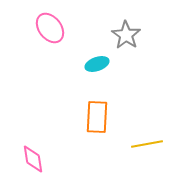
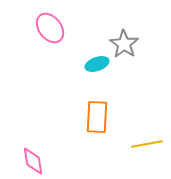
gray star: moved 2 px left, 9 px down
pink diamond: moved 2 px down
